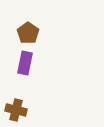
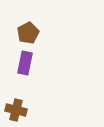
brown pentagon: rotated 10 degrees clockwise
